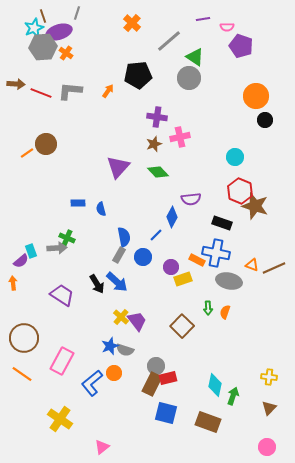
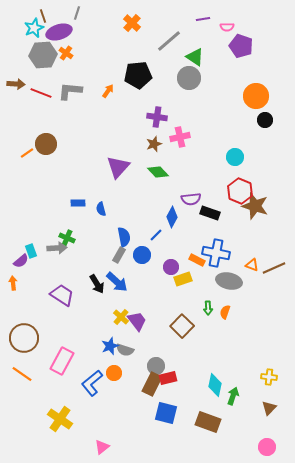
gray hexagon at (43, 47): moved 8 px down
black rectangle at (222, 223): moved 12 px left, 10 px up
blue circle at (143, 257): moved 1 px left, 2 px up
